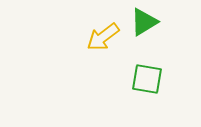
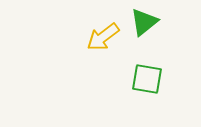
green triangle: rotated 8 degrees counterclockwise
